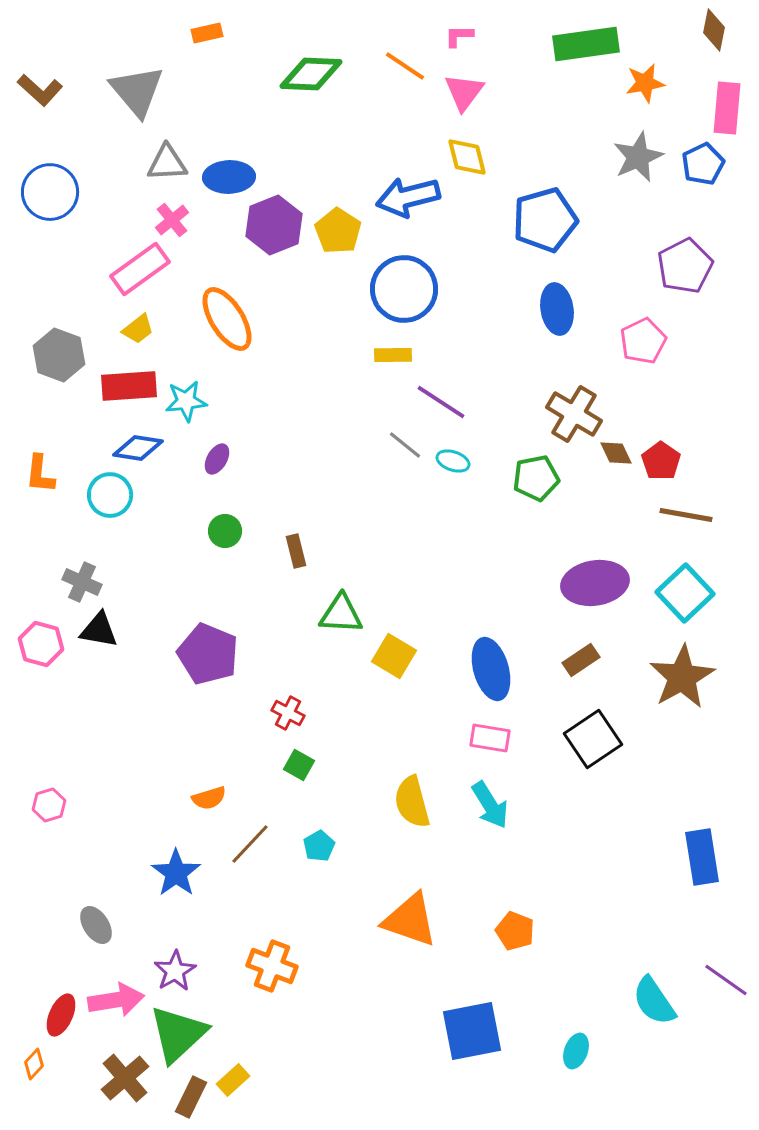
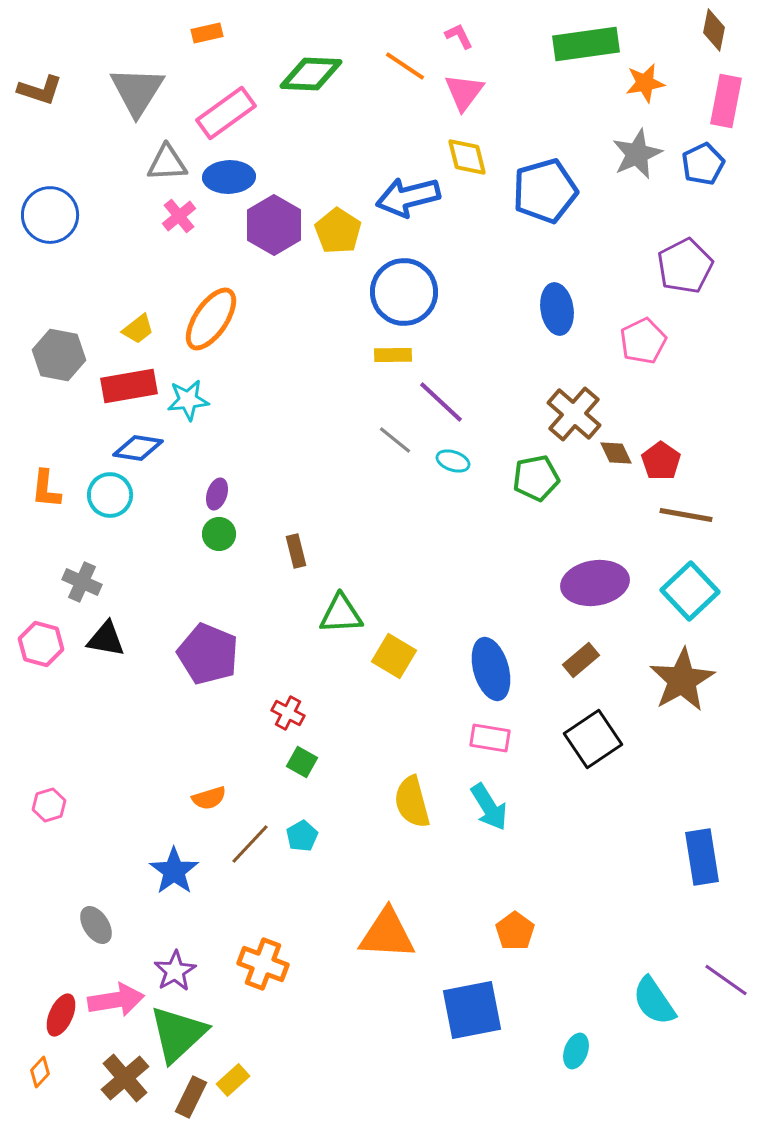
pink L-shape at (459, 36): rotated 64 degrees clockwise
brown L-shape at (40, 90): rotated 24 degrees counterclockwise
gray triangle at (137, 91): rotated 12 degrees clockwise
pink rectangle at (727, 108): moved 1 px left, 7 px up; rotated 6 degrees clockwise
gray star at (638, 157): moved 1 px left, 3 px up
blue circle at (50, 192): moved 23 px down
pink cross at (172, 220): moved 7 px right, 4 px up
blue pentagon at (545, 220): moved 29 px up
purple hexagon at (274, 225): rotated 8 degrees counterclockwise
pink rectangle at (140, 269): moved 86 px right, 156 px up
blue circle at (404, 289): moved 3 px down
orange ellipse at (227, 319): moved 16 px left; rotated 66 degrees clockwise
gray hexagon at (59, 355): rotated 9 degrees counterclockwise
red rectangle at (129, 386): rotated 6 degrees counterclockwise
cyan star at (186, 401): moved 2 px right, 1 px up
purple line at (441, 402): rotated 10 degrees clockwise
brown cross at (574, 414): rotated 10 degrees clockwise
gray line at (405, 445): moved 10 px left, 5 px up
purple ellipse at (217, 459): moved 35 px down; rotated 12 degrees counterclockwise
orange L-shape at (40, 474): moved 6 px right, 15 px down
green circle at (225, 531): moved 6 px left, 3 px down
cyan square at (685, 593): moved 5 px right, 2 px up
green triangle at (341, 614): rotated 6 degrees counterclockwise
black triangle at (99, 630): moved 7 px right, 9 px down
brown rectangle at (581, 660): rotated 6 degrees counterclockwise
brown star at (682, 677): moved 3 px down
green square at (299, 765): moved 3 px right, 3 px up
cyan arrow at (490, 805): moved 1 px left, 2 px down
cyan pentagon at (319, 846): moved 17 px left, 10 px up
blue star at (176, 873): moved 2 px left, 2 px up
orange triangle at (410, 920): moved 23 px left, 14 px down; rotated 16 degrees counterclockwise
orange pentagon at (515, 931): rotated 15 degrees clockwise
orange cross at (272, 966): moved 9 px left, 2 px up
blue square at (472, 1031): moved 21 px up
orange diamond at (34, 1064): moved 6 px right, 8 px down
